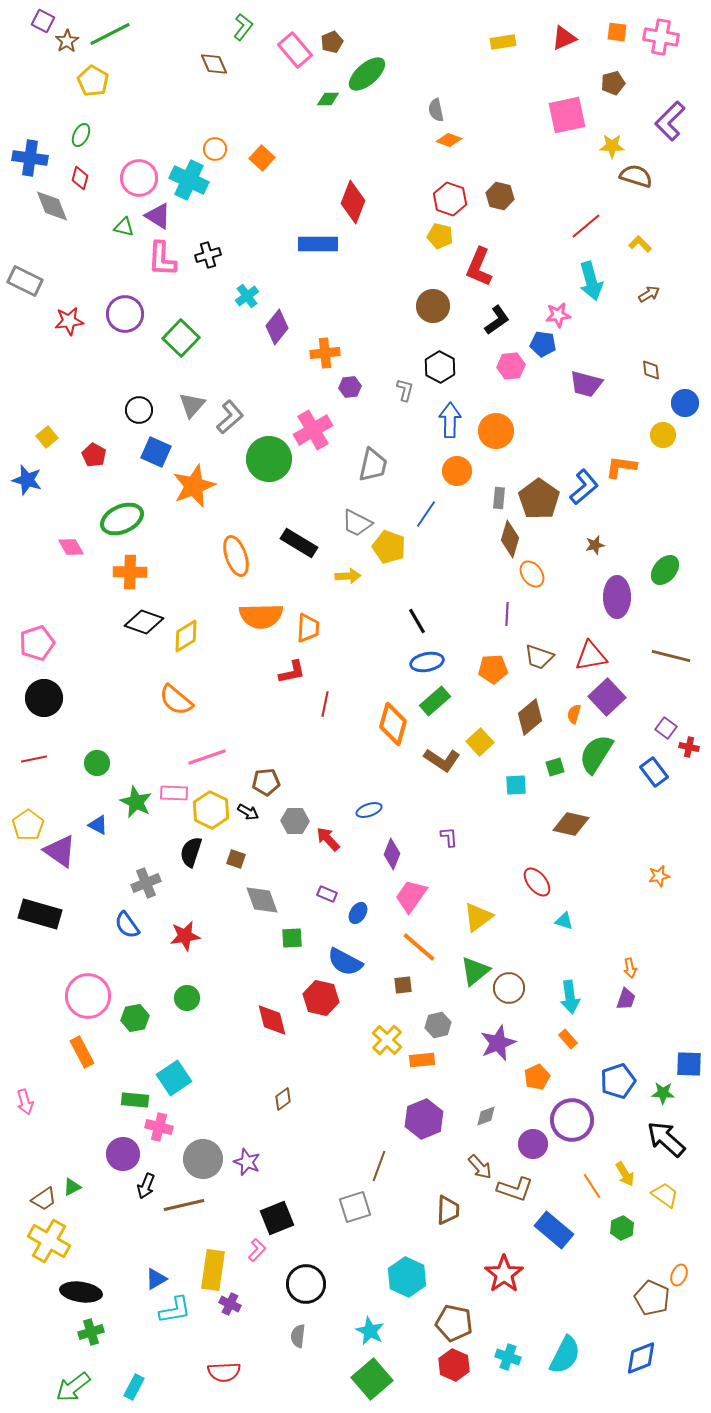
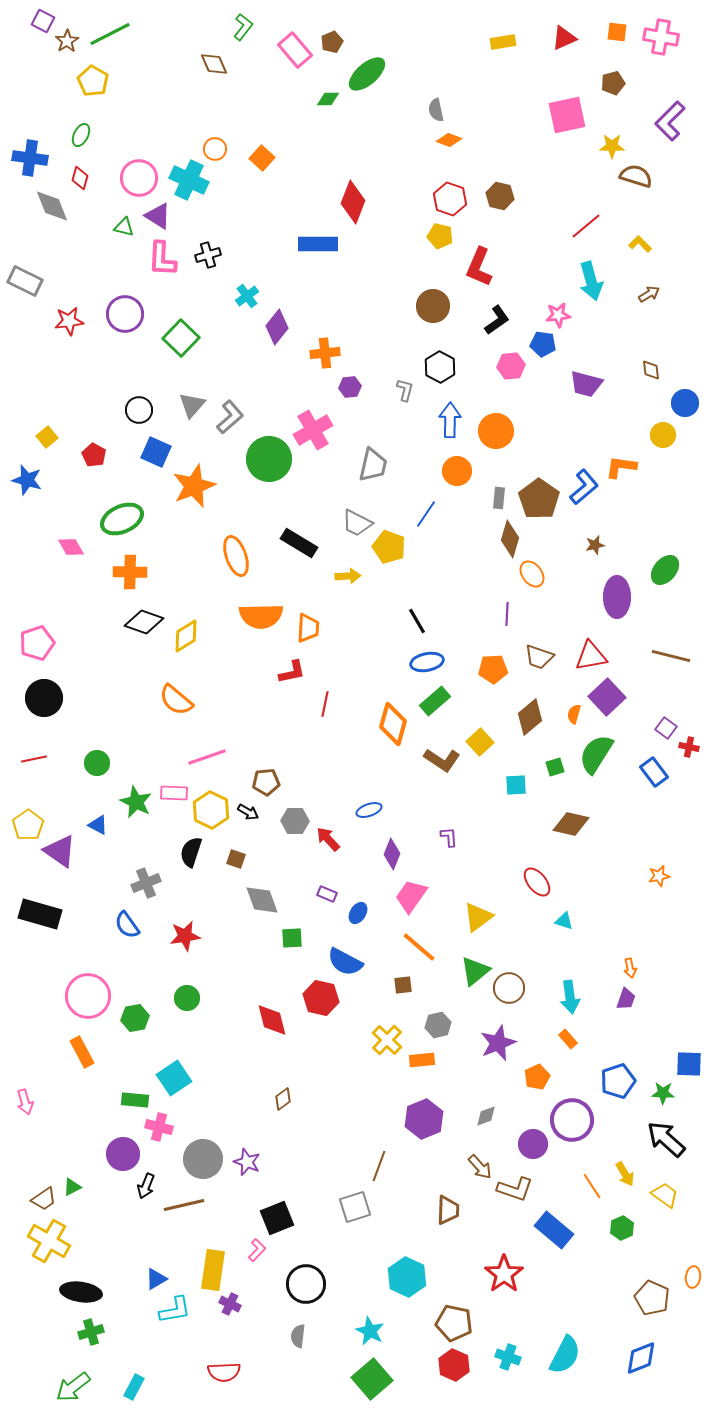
orange ellipse at (679, 1275): moved 14 px right, 2 px down; rotated 15 degrees counterclockwise
